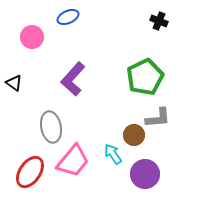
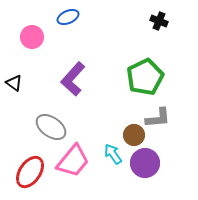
gray ellipse: rotated 44 degrees counterclockwise
purple circle: moved 11 px up
